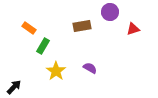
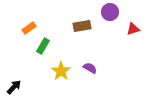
orange rectangle: rotated 72 degrees counterclockwise
yellow star: moved 5 px right
